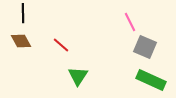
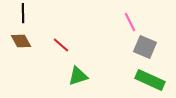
green triangle: rotated 40 degrees clockwise
green rectangle: moved 1 px left
